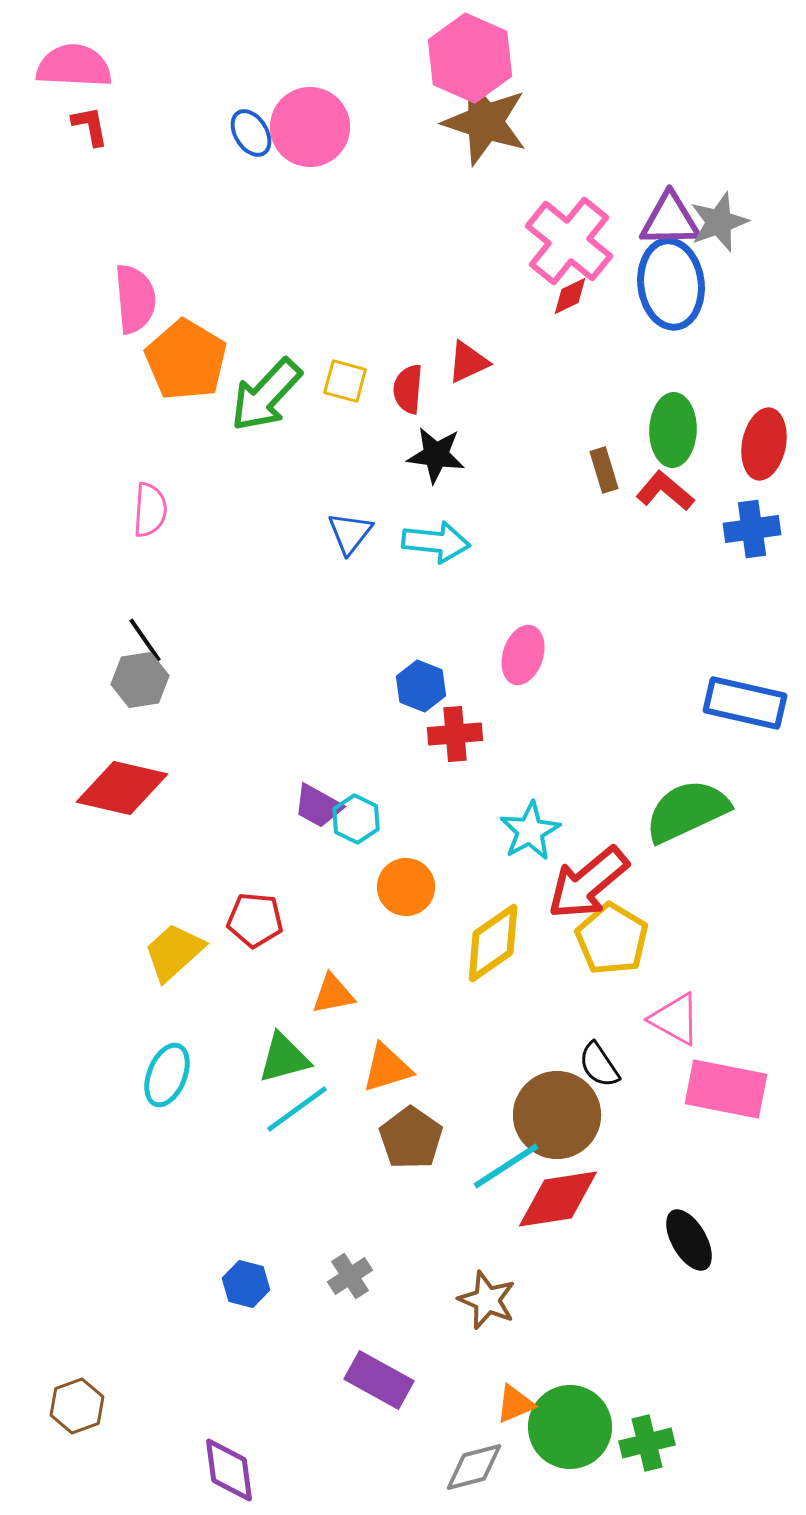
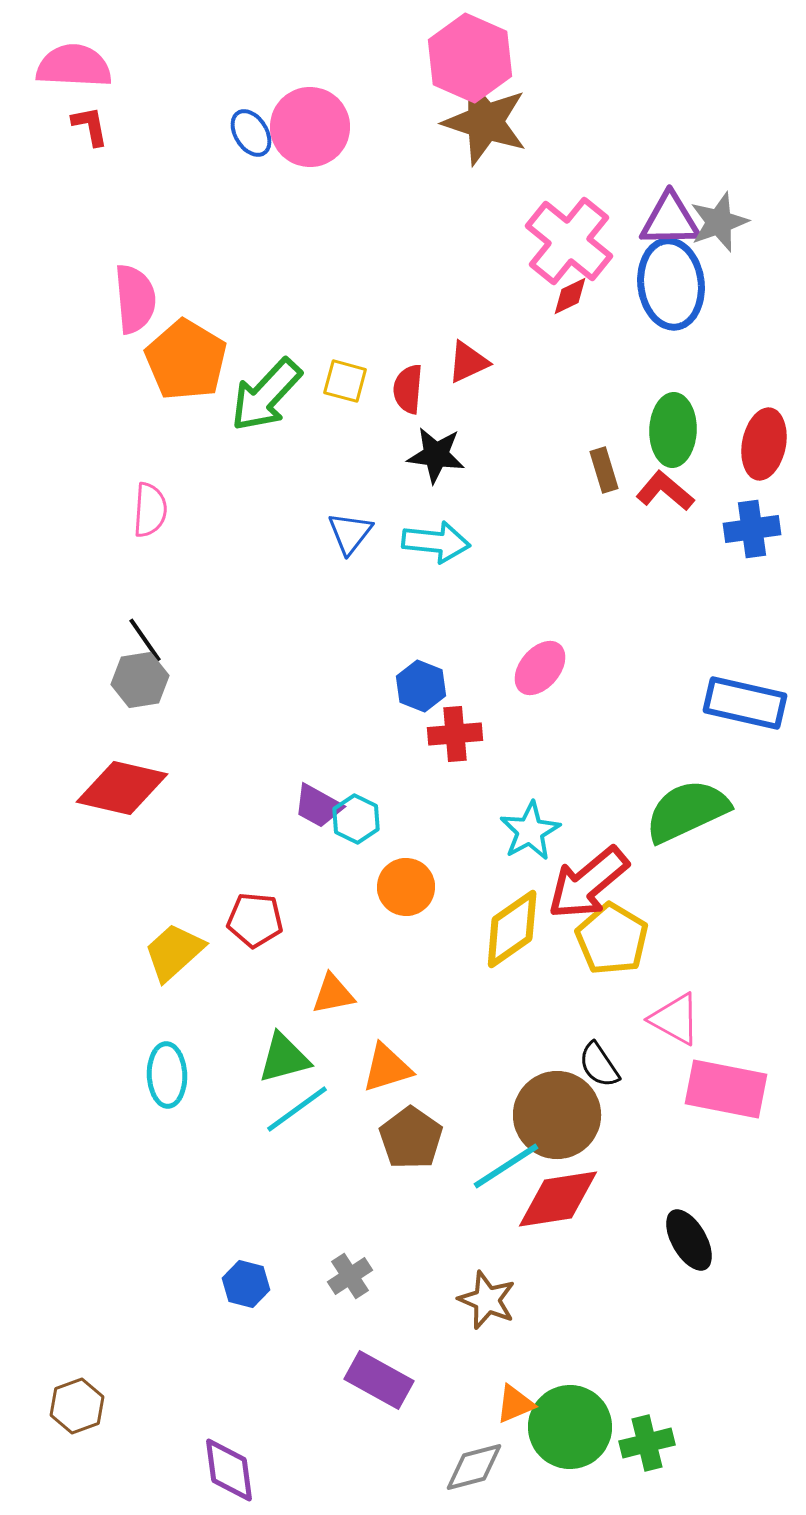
pink ellipse at (523, 655): moved 17 px right, 13 px down; rotated 22 degrees clockwise
yellow diamond at (493, 943): moved 19 px right, 14 px up
cyan ellipse at (167, 1075): rotated 24 degrees counterclockwise
